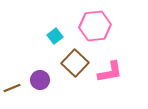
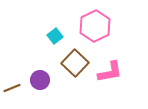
pink hexagon: rotated 20 degrees counterclockwise
